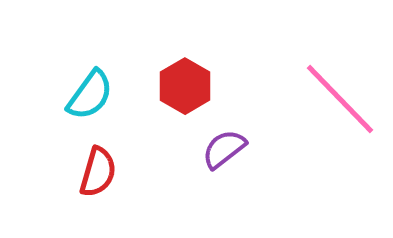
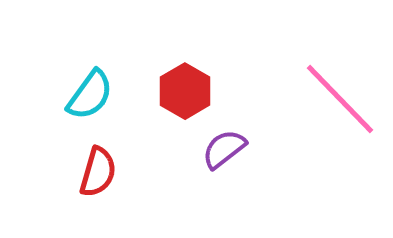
red hexagon: moved 5 px down
